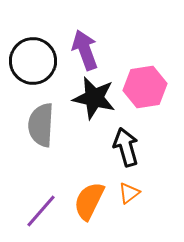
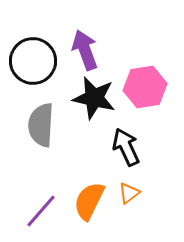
black arrow: rotated 9 degrees counterclockwise
